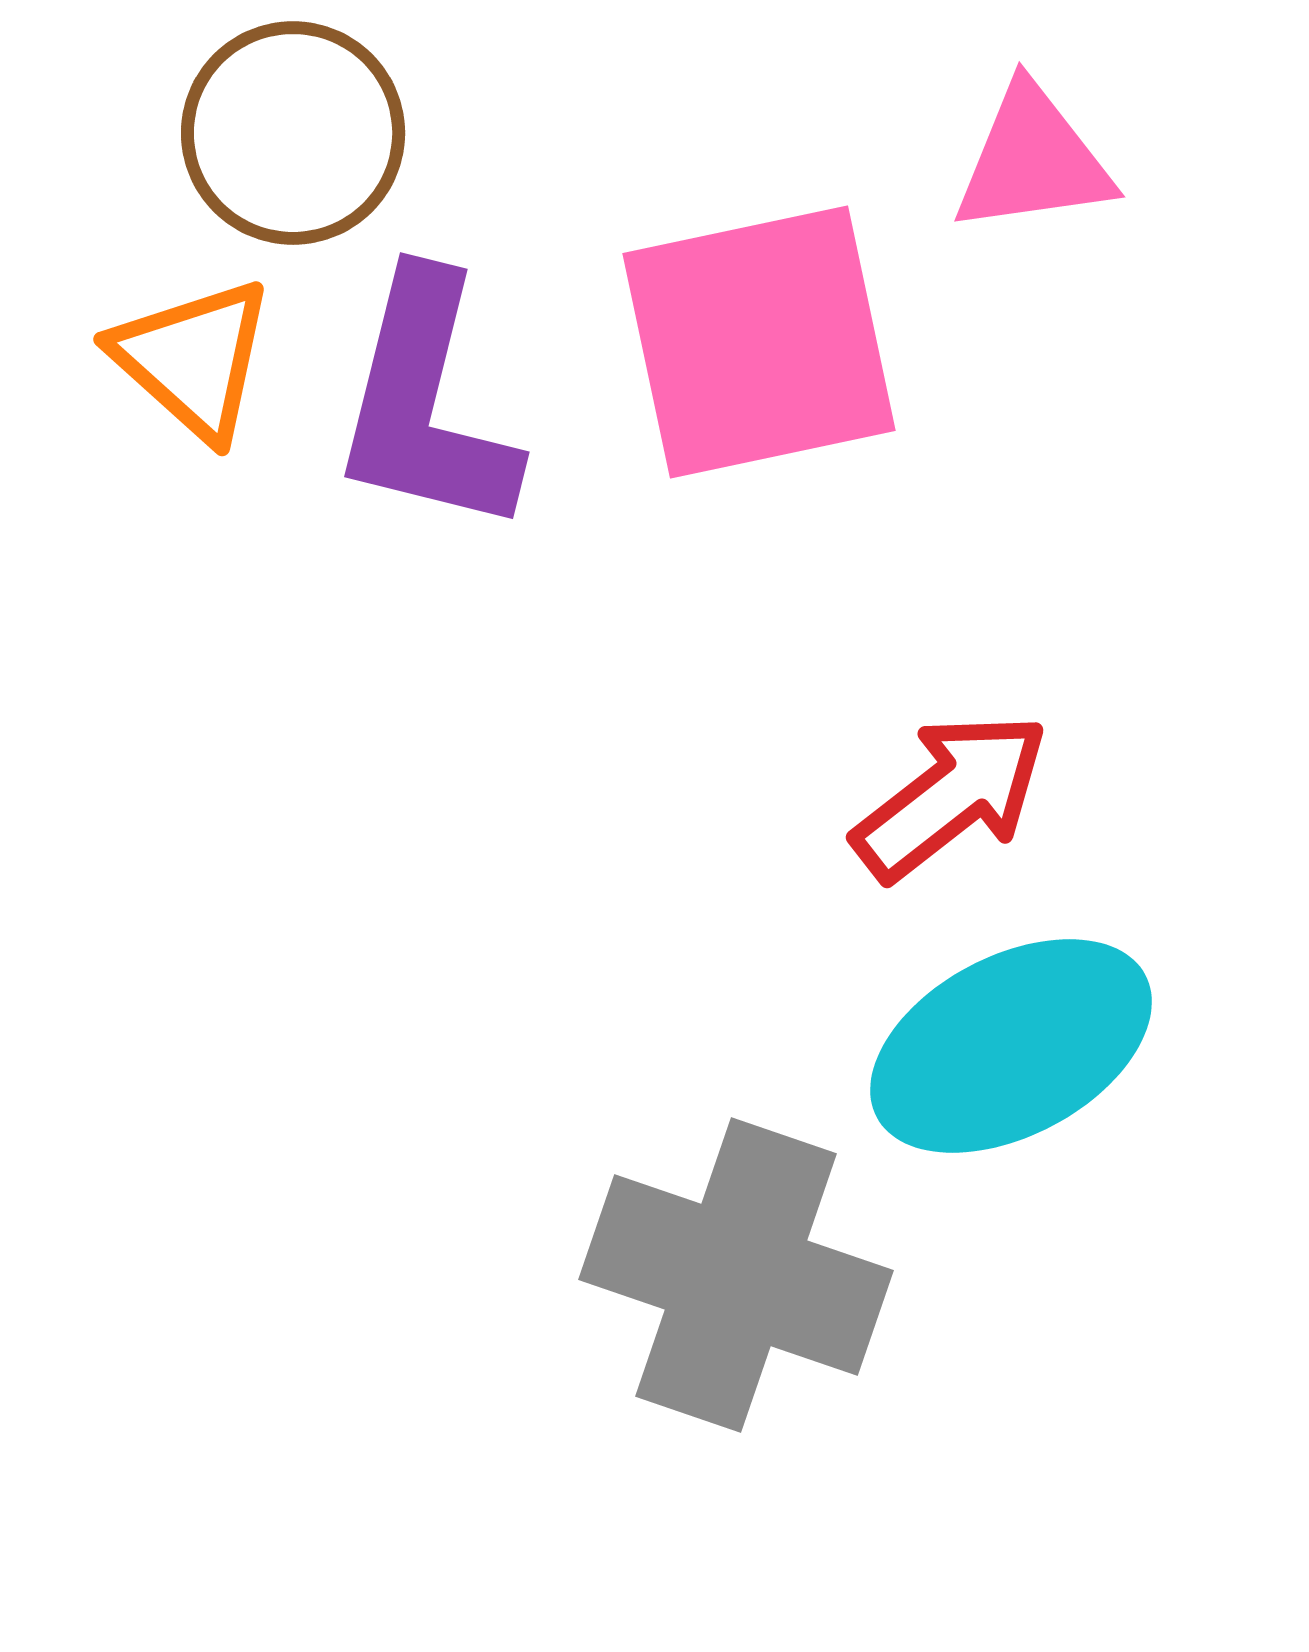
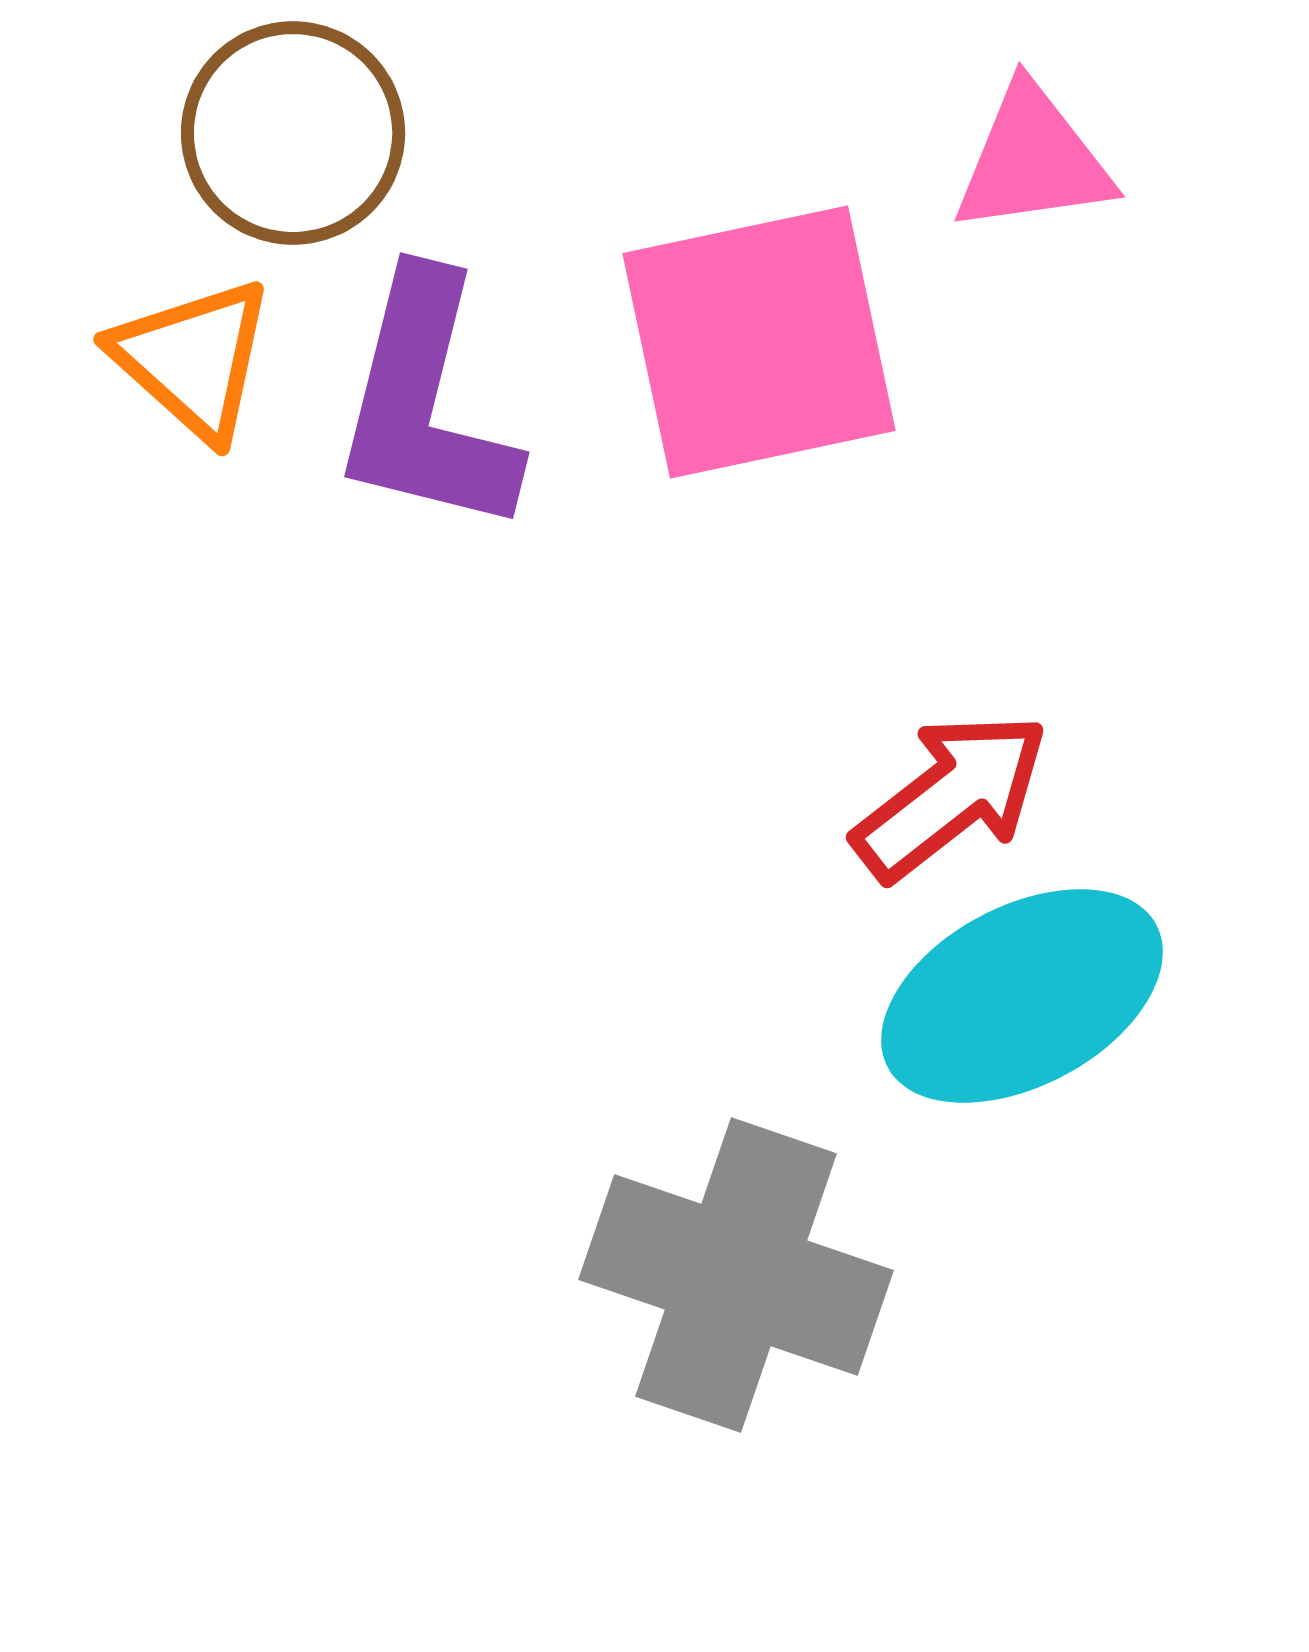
cyan ellipse: moved 11 px right, 50 px up
